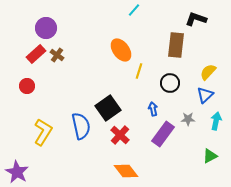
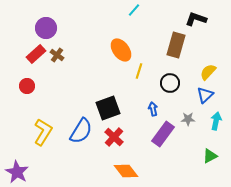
brown rectangle: rotated 10 degrees clockwise
black square: rotated 15 degrees clockwise
blue semicircle: moved 5 px down; rotated 44 degrees clockwise
red cross: moved 6 px left, 2 px down
